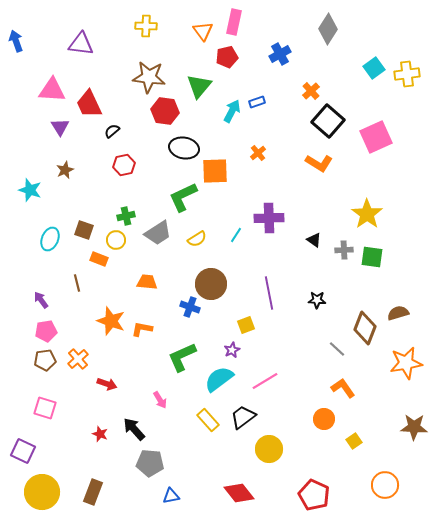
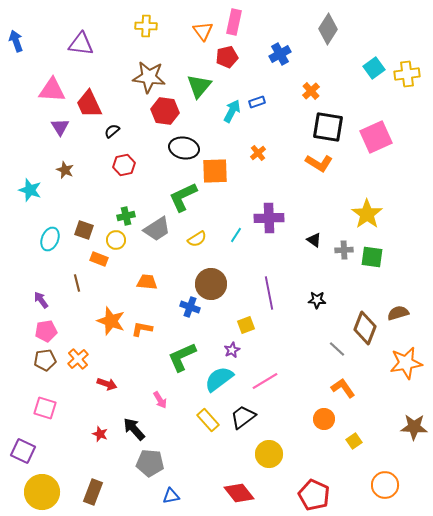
black square at (328, 121): moved 6 px down; rotated 32 degrees counterclockwise
brown star at (65, 170): rotated 24 degrees counterclockwise
gray trapezoid at (158, 233): moved 1 px left, 4 px up
yellow circle at (269, 449): moved 5 px down
